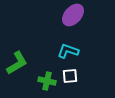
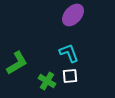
cyan L-shape: moved 1 px right, 2 px down; rotated 50 degrees clockwise
green cross: rotated 18 degrees clockwise
